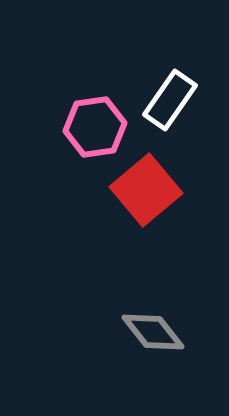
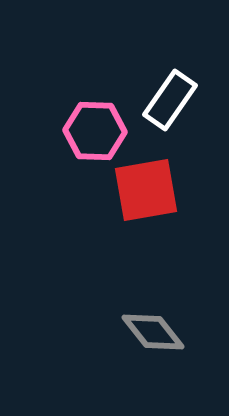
pink hexagon: moved 4 px down; rotated 10 degrees clockwise
red square: rotated 30 degrees clockwise
